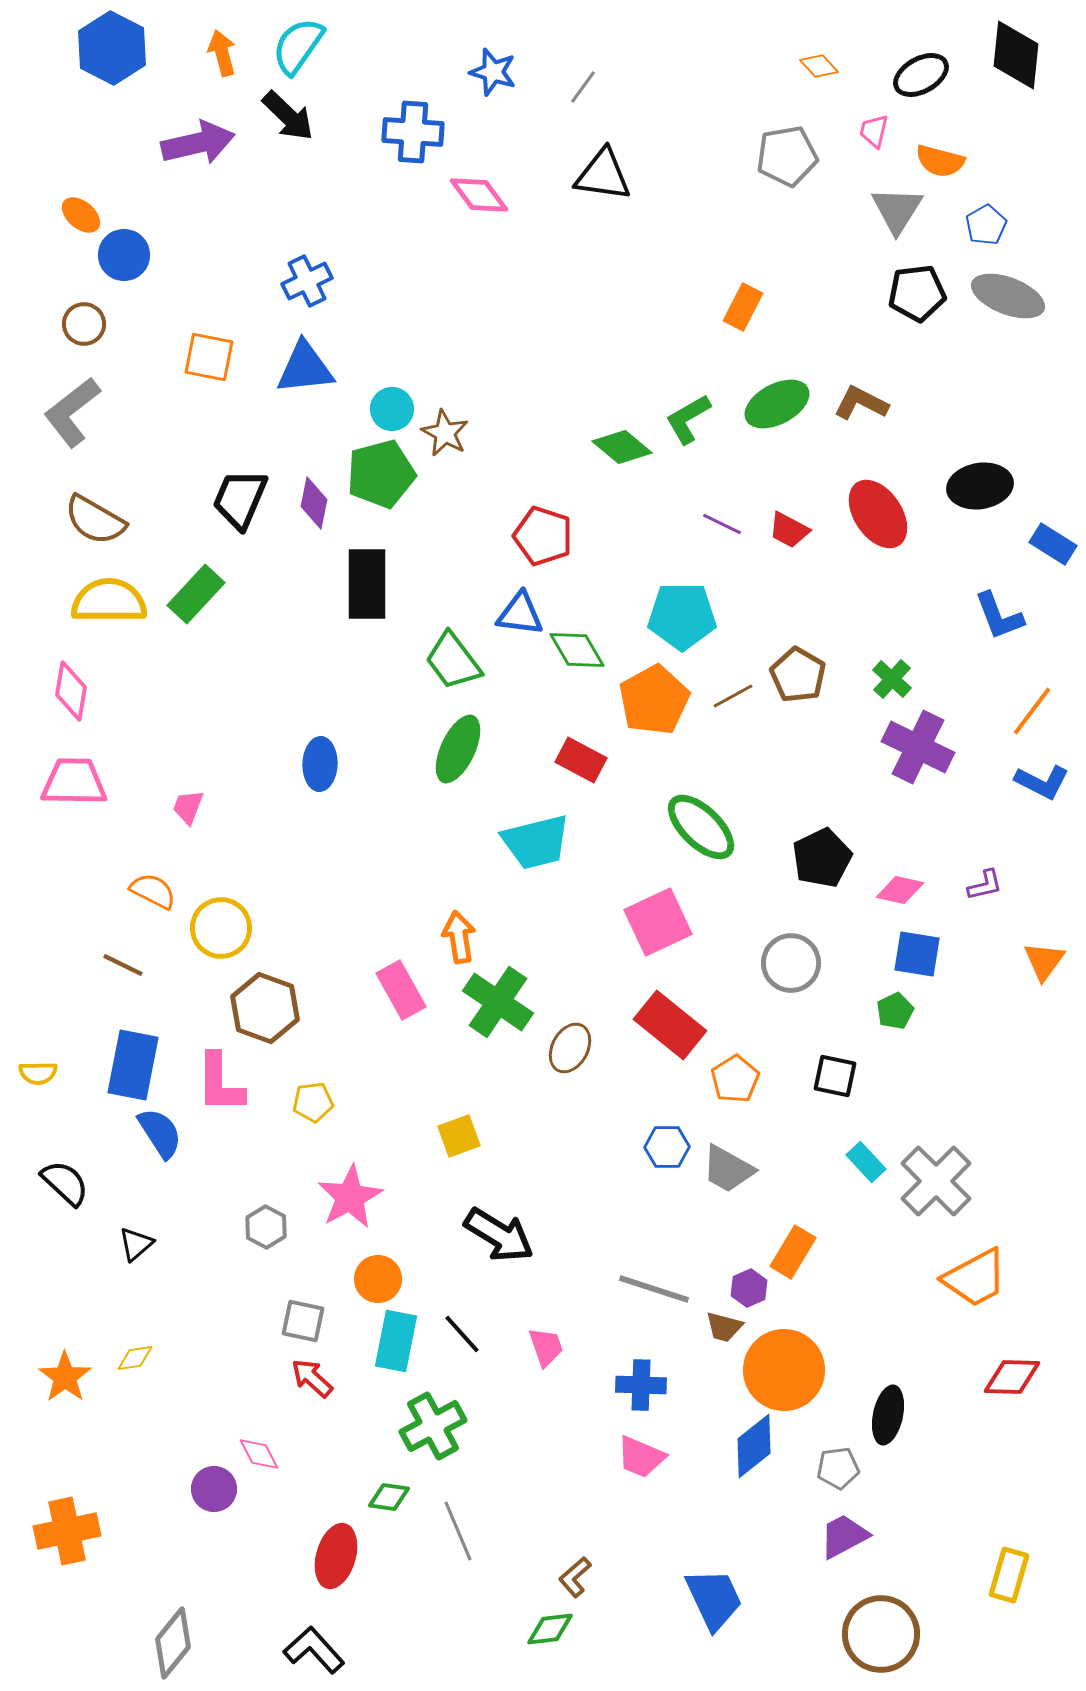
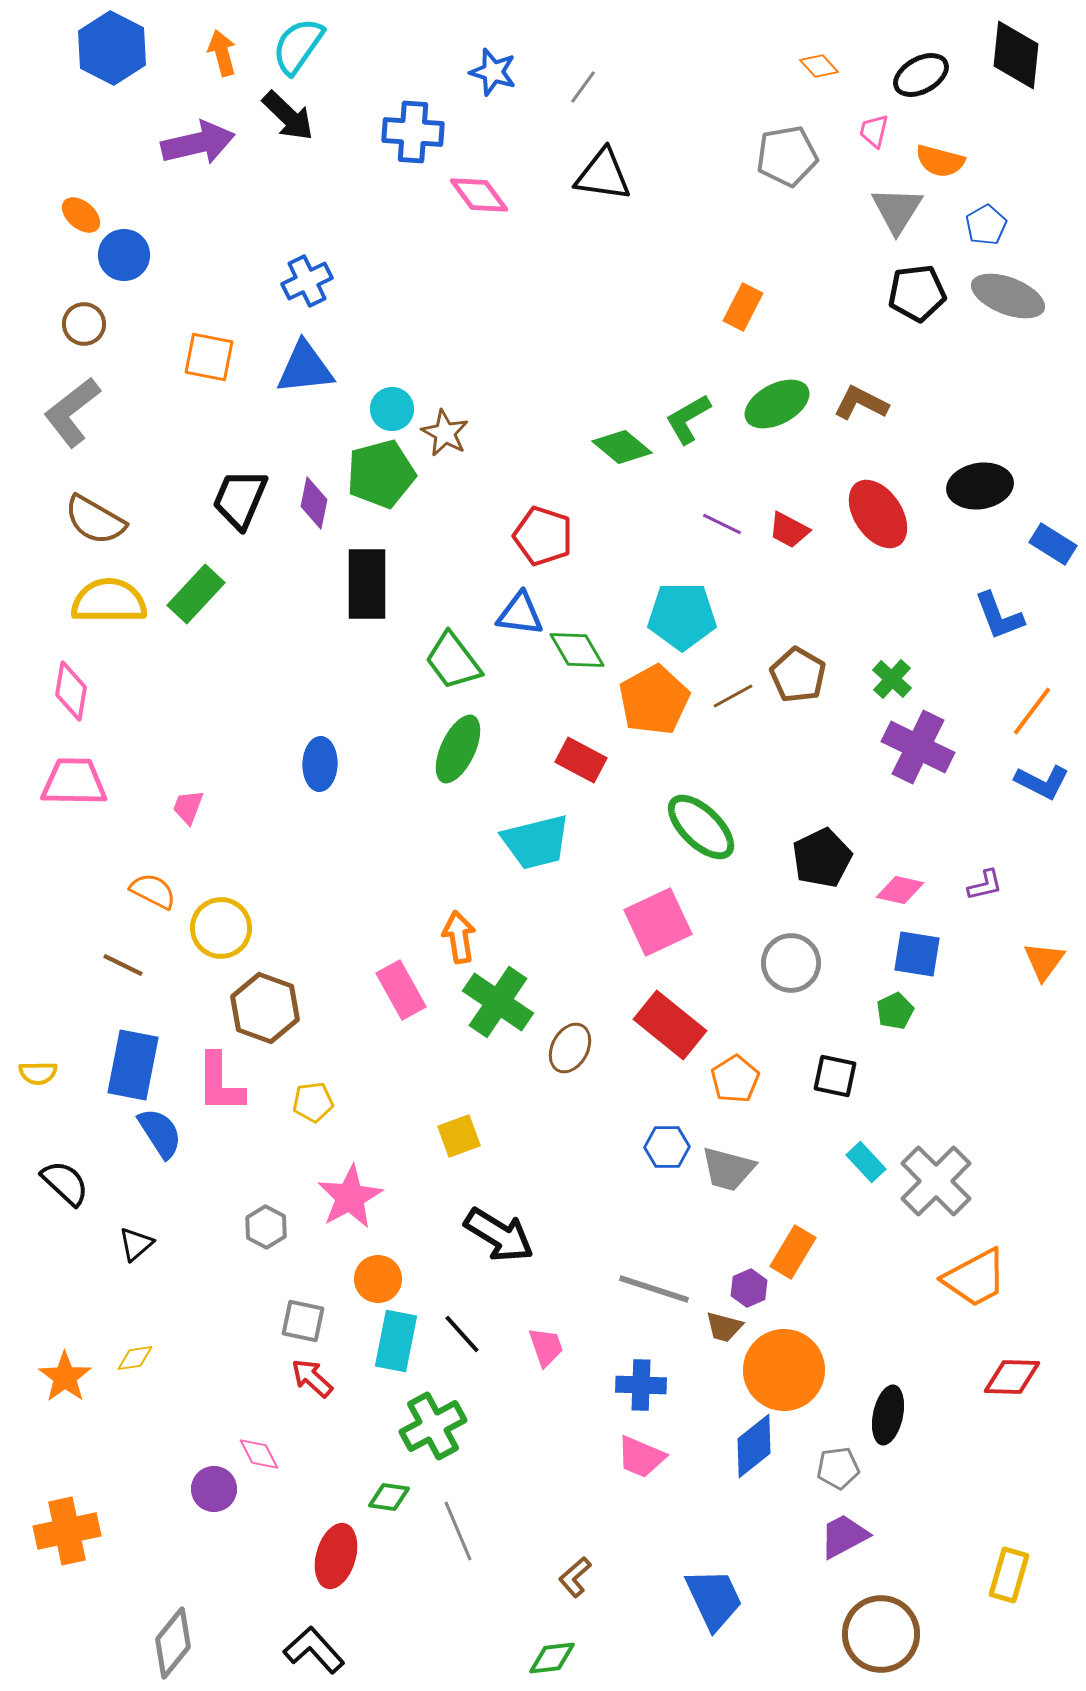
gray trapezoid at (728, 1169): rotated 14 degrees counterclockwise
green diamond at (550, 1629): moved 2 px right, 29 px down
